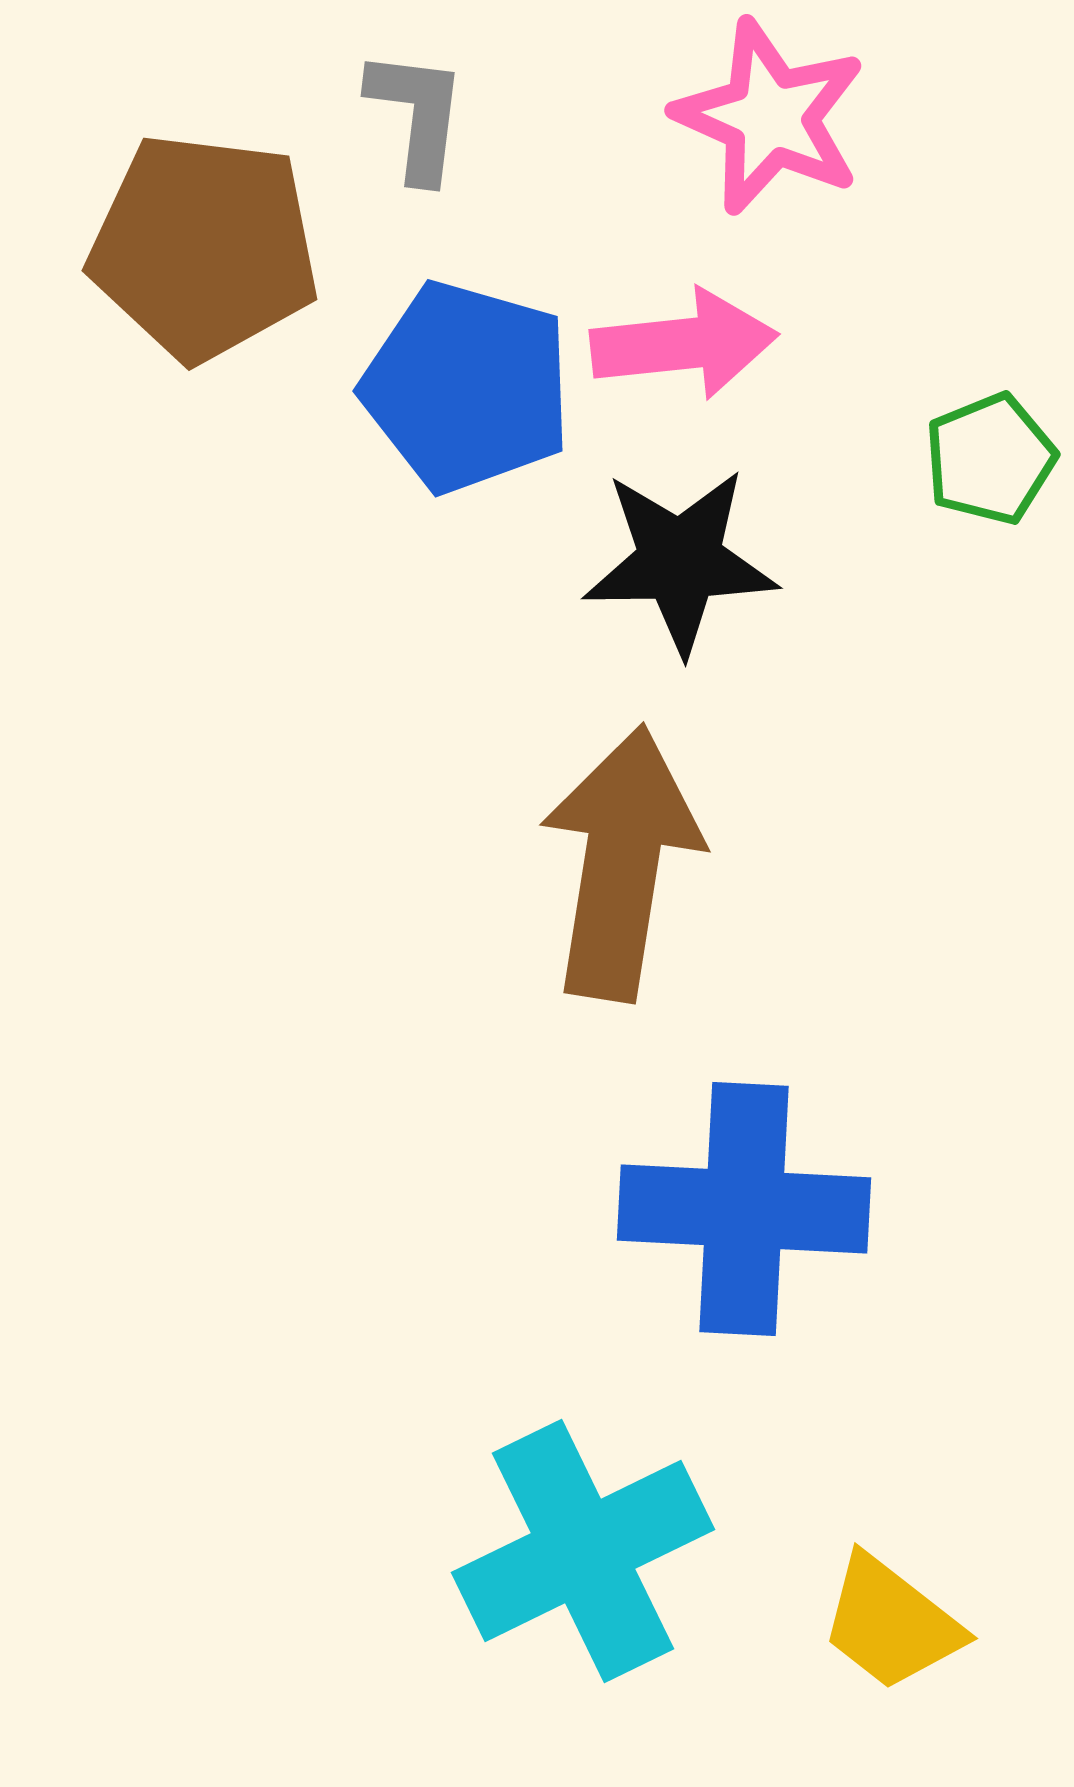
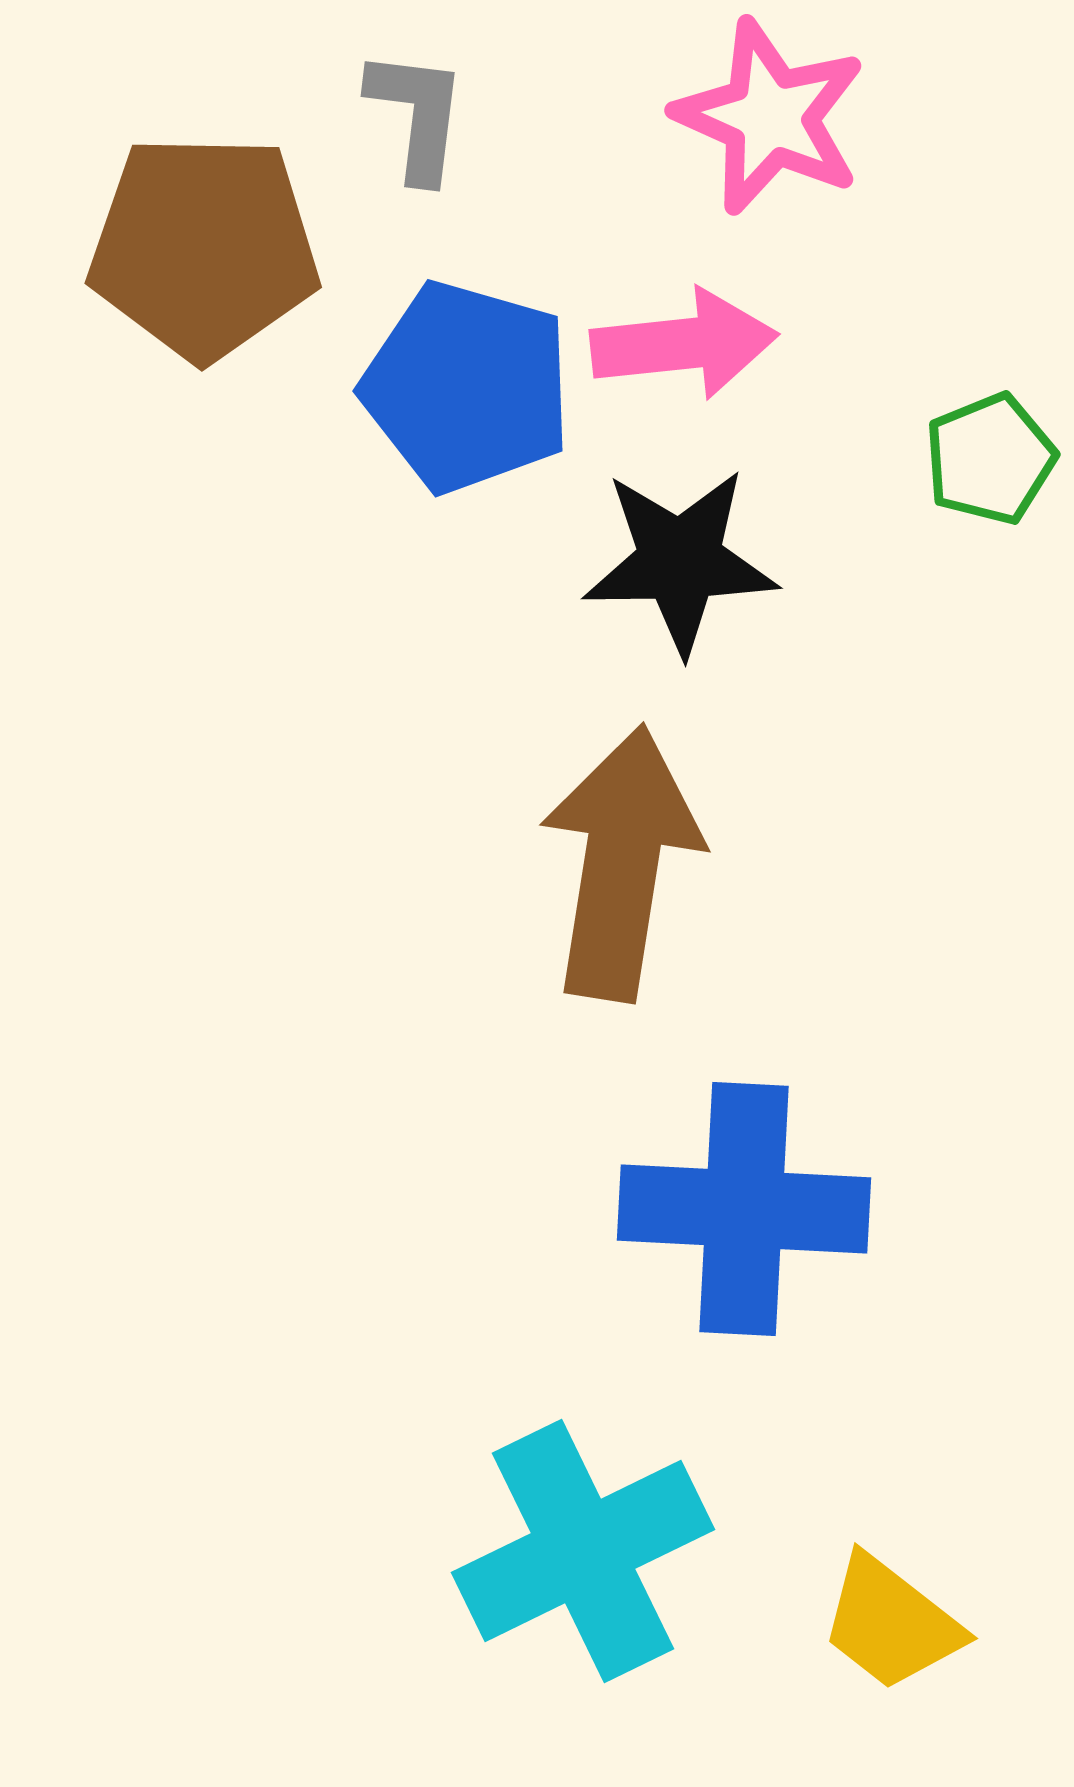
brown pentagon: rotated 6 degrees counterclockwise
